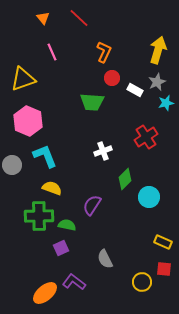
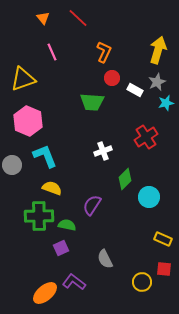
red line: moved 1 px left
yellow rectangle: moved 3 px up
